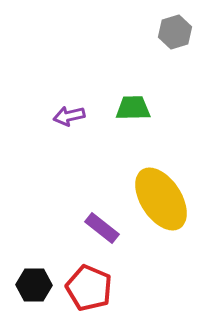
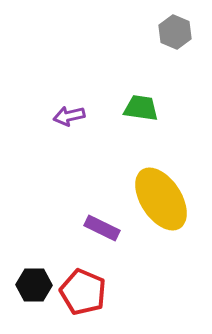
gray hexagon: rotated 20 degrees counterclockwise
green trapezoid: moved 8 px right; rotated 9 degrees clockwise
purple rectangle: rotated 12 degrees counterclockwise
red pentagon: moved 6 px left, 4 px down
